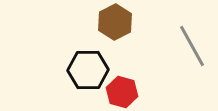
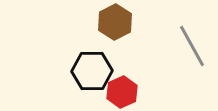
black hexagon: moved 4 px right, 1 px down
red hexagon: rotated 20 degrees clockwise
